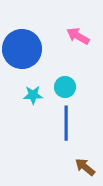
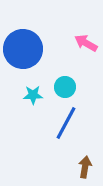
pink arrow: moved 8 px right, 7 px down
blue circle: moved 1 px right
blue line: rotated 28 degrees clockwise
brown arrow: rotated 60 degrees clockwise
